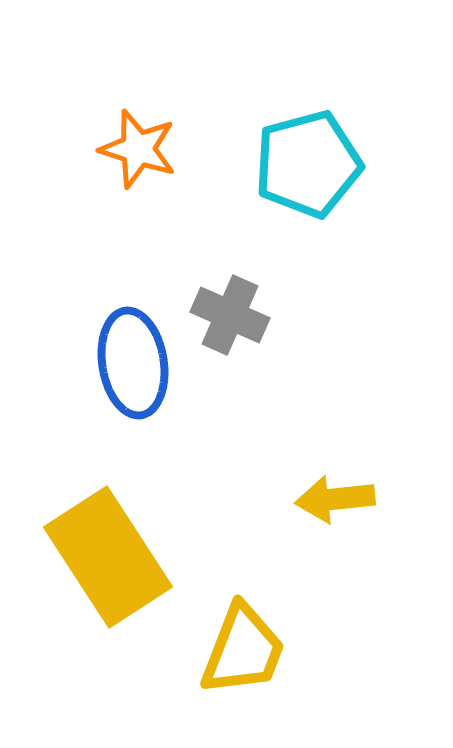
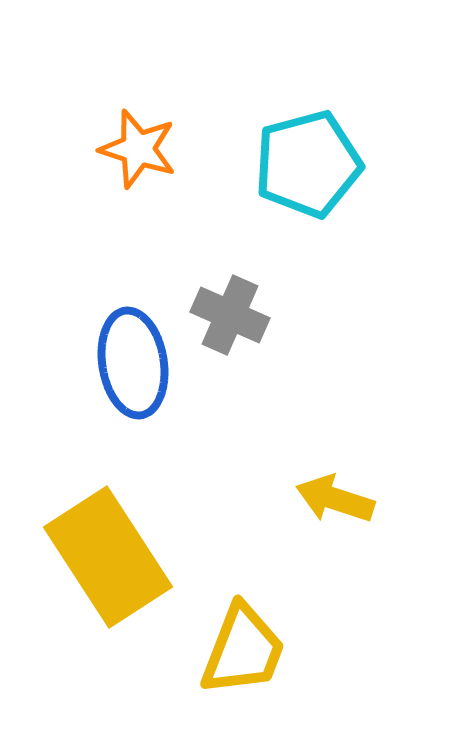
yellow arrow: rotated 24 degrees clockwise
